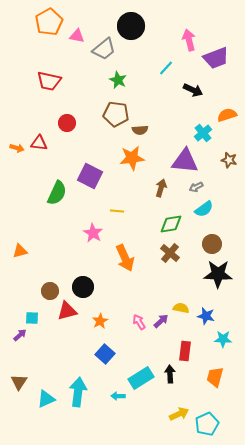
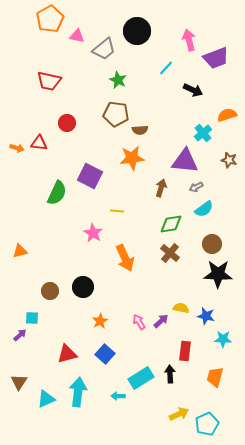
orange pentagon at (49, 22): moved 1 px right, 3 px up
black circle at (131, 26): moved 6 px right, 5 px down
red triangle at (67, 311): moved 43 px down
